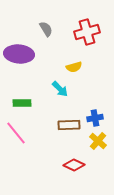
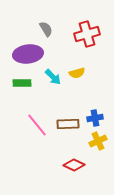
red cross: moved 2 px down
purple ellipse: moved 9 px right; rotated 12 degrees counterclockwise
yellow semicircle: moved 3 px right, 6 px down
cyan arrow: moved 7 px left, 12 px up
green rectangle: moved 20 px up
brown rectangle: moved 1 px left, 1 px up
pink line: moved 21 px right, 8 px up
yellow cross: rotated 24 degrees clockwise
